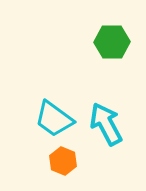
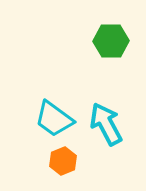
green hexagon: moved 1 px left, 1 px up
orange hexagon: rotated 16 degrees clockwise
